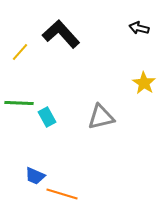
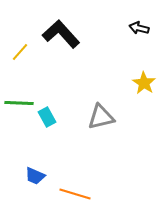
orange line: moved 13 px right
